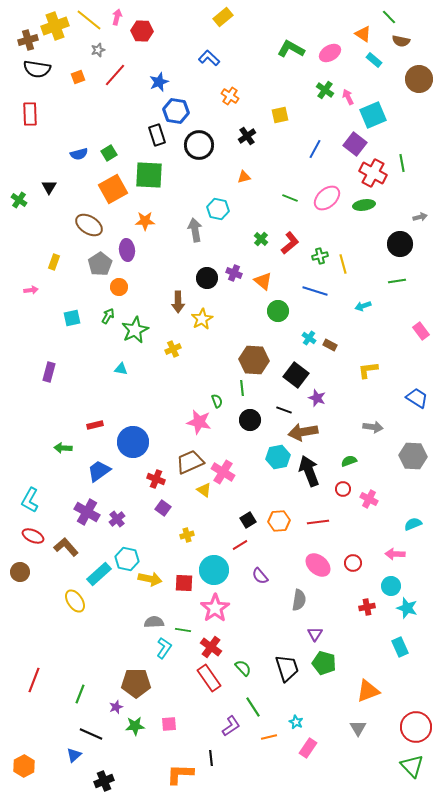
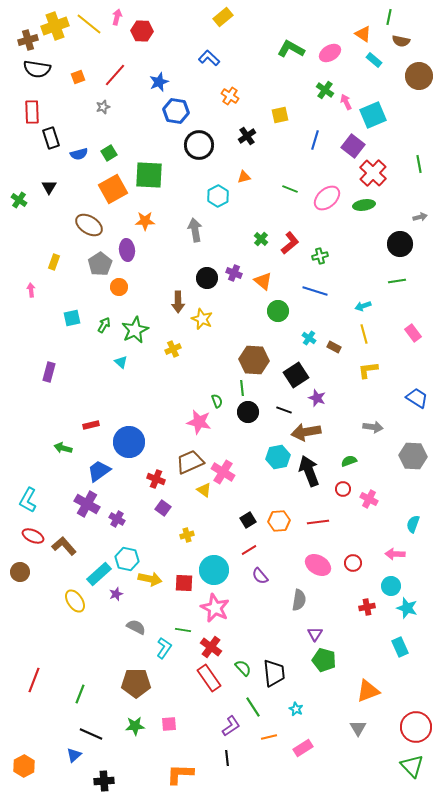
green line at (389, 17): rotated 56 degrees clockwise
yellow line at (89, 20): moved 4 px down
gray star at (98, 50): moved 5 px right, 57 px down
brown circle at (419, 79): moved 3 px up
pink arrow at (348, 97): moved 2 px left, 5 px down
red rectangle at (30, 114): moved 2 px right, 2 px up
black rectangle at (157, 135): moved 106 px left, 3 px down
purple square at (355, 144): moved 2 px left, 2 px down
blue line at (315, 149): moved 9 px up; rotated 12 degrees counterclockwise
green line at (402, 163): moved 17 px right, 1 px down
red cross at (373, 173): rotated 16 degrees clockwise
green line at (290, 198): moved 9 px up
cyan hexagon at (218, 209): moved 13 px up; rotated 20 degrees clockwise
yellow line at (343, 264): moved 21 px right, 70 px down
pink arrow at (31, 290): rotated 88 degrees counterclockwise
green arrow at (108, 316): moved 4 px left, 9 px down
yellow star at (202, 319): rotated 20 degrees counterclockwise
pink rectangle at (421, 331): moved 8 px left, 2 px down
brown rectangle at (330, 345): moved 4 px right, 2 px down
cyan triangle at (121, 369): moved 7 px up; rotated 32 degrees clockwise
black square at (296, 375): rotated 20 degrees clockwise
black circle at (250, 420): moved 2 px left, 8 px up
red rectangle at (95, 425): moved 4 px left
brown arrow at (303, 432): moved 3 px right
blue circle at (133, 442): moved 4 px left
green arrow at (63, 448): rotated 12 degrees clockwise
cyan L-shape at (30, 500): moved 2 px left
purple cross at (87, 512): moved 8 px up
purple cross at (117, 519): rotated 21 degrees counterclockwise
cyan semicircle at (413, 524): rotated 48 degrees counterclockwise
red line at (240, 545): moved 9 px right, 5 px down
brown L-shape at (66, 547): moved 2 px left, 1 px up
pink ellipse at (318, 565): rotated 10 degrees counterclockwise
pink star at (215, 608): rotated 12 degrees counterclockwise
gray semicircle at (154, 622): moved 18 px left, 5 px down; rotated 30 degrees clockwise
green pentagon at (324, 663): moved 3 px up
black trapezoid at (287, 668): moved 13 px left, 5 px down; rotated 12 degrees clockwise
purple star at (116, 707): moved 113 px up
cyan star at (296, 722): moved 13 px up
pink rectangle at (308, 748): moved 5 px left; rotated 24 degrees clockwise
black line at (211, 758): moved 16 px right
black cross at (104, 781): rotated 18 degrees clockwise
